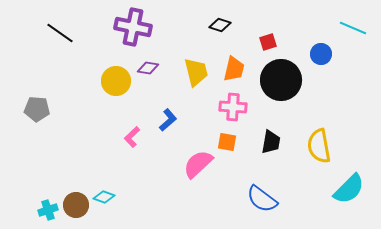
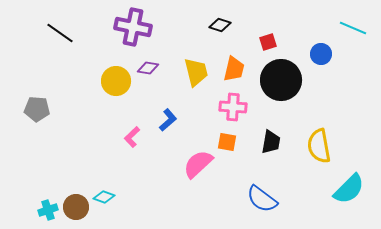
brown circle: moved 2 px down
